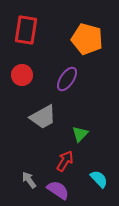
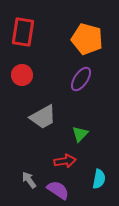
red rectangle: moved 3 px left, 2 px down
purple ellipse: moved 14 px right
red arrow: rotated 50 degrees clockwise
cyan semicircle: rotated 54 degrees clockwise
